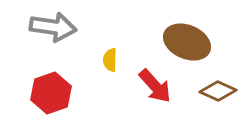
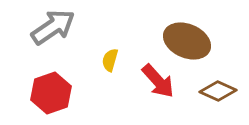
gray arrow: rotated 42 degrees counterclockwise
brown ellipse: moved 1 px up
yellow semicircle: rotated 15 degrees clockwise
red arrow: moved 3 px right, 5 px up
